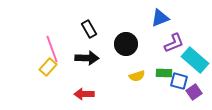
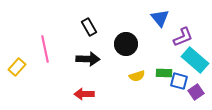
blue triangle: rotated 48 degrees counterclockwise
black rectangle: moved 2 px up
purple L-shape: moved 9 px right, 6 px up
pink line: moved 7 px left; rotated 8 degrees clockwise
black arrow: moved 1 px right, 1 px down
yellow rectangle: moved 31 px left
purple square: moved 2 px right
